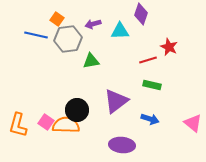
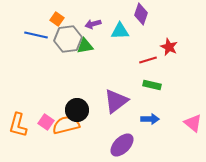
green triangle: moved 6 px left, 15 px up
blue arrow: rotated 18 degrees counterclockwise
orange semicircle: rotated 16 degrees counterclockwise
purple ellipse: rotated 50 degrees counterclockwise
